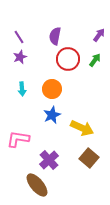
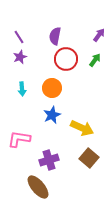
red circle: moved 2 px left
orange circle: moved 1 px up
pink L-shape: moved 1 px right
purple cross: rotated 24 degrees clockwise
brown ellipse: moved 1 px right, 2 px down
